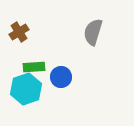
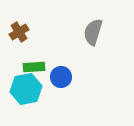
cyan hexagon: rotated 8 degrees clockwise
